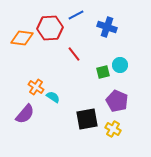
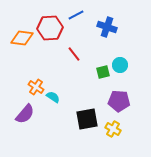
purple pentagon: moved 2 px right; rotated 20 degrees counterclockwise
